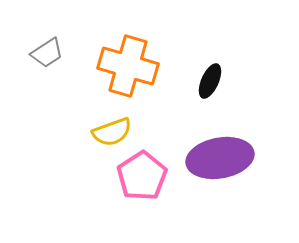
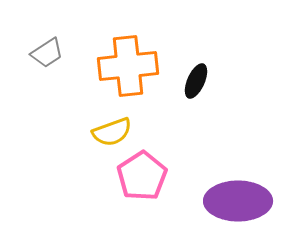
orange cross: rotated 22 degrees counterclockwise
black ellipse: moved 14 px left
purple ellipse: moved 18 px right, 43 px down; rotated 10 degrees clockwise
